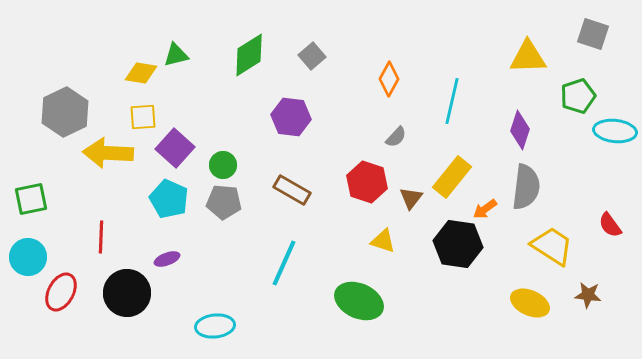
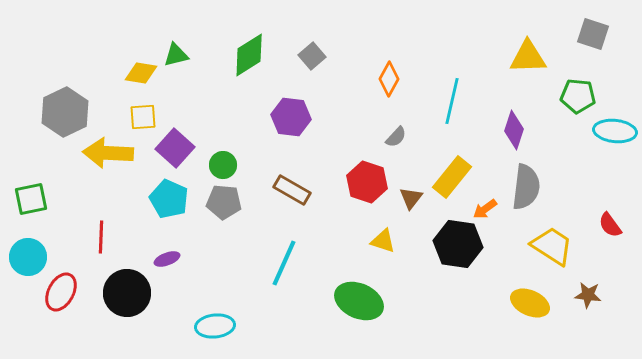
green pentagon at (578, 96): rotated 24 degrees clockwise
purple diamond at (520, 130): moved 6 px left
